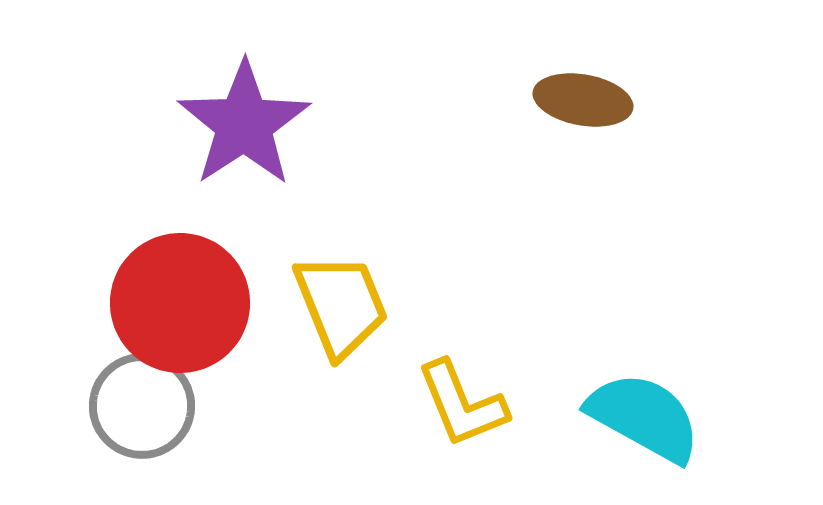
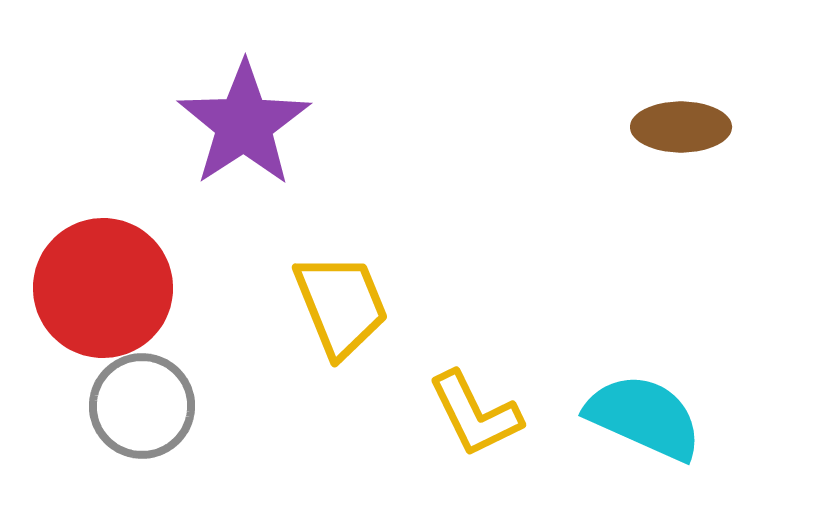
brown ellipse: moved 98 px right, 27 px down; rotated 10 degrees counterclockwise
red circle: moved 77 px left, 15 px up
yellow L-shape: moved 13 px right, 10 px down; rotated 4 degrees counterclockwise
cyan semicircle: rotated 5 degrees counterclockwise
